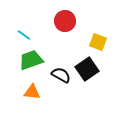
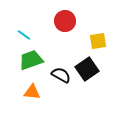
yellow square: moved 1 px up; rotated 30 degrees counterclockwise
